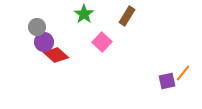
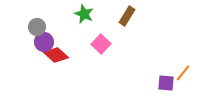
green star: rotated 12 degrees counterclockwise
pink square: moved 1 px left, 2 px down
purple square: moved 1 px left, 2 px down; rotated 18 degrees clockwise
